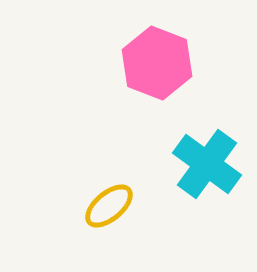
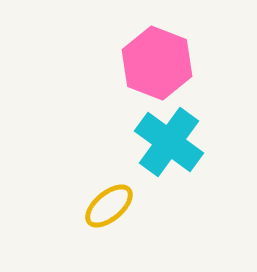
cyan cross: moved 38 px left, 22 px up
